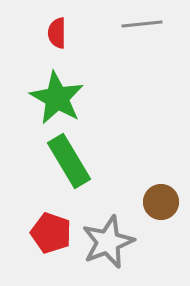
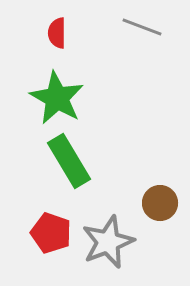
gray line: moved 3 px down; rotated 27 degrees clockwise
brown circle: moved 1 px left, 1 px down
